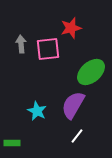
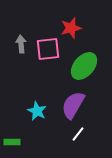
green ellipse: moved 7 px left, 6 px up; rotated 8 degrees counterclockwise
white line: moved 1 px right, 2 px up
green rectangle: moved 1 px up
